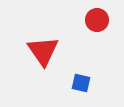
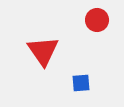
blue square: rotated 18 degrees counterclockwise
